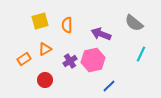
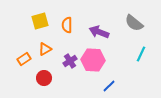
purple arrow: moved 2 px left, 2 px up
pink hexagon: rotated 15 degrees clockwise
red circle: moved 1 px left, 2 px up
